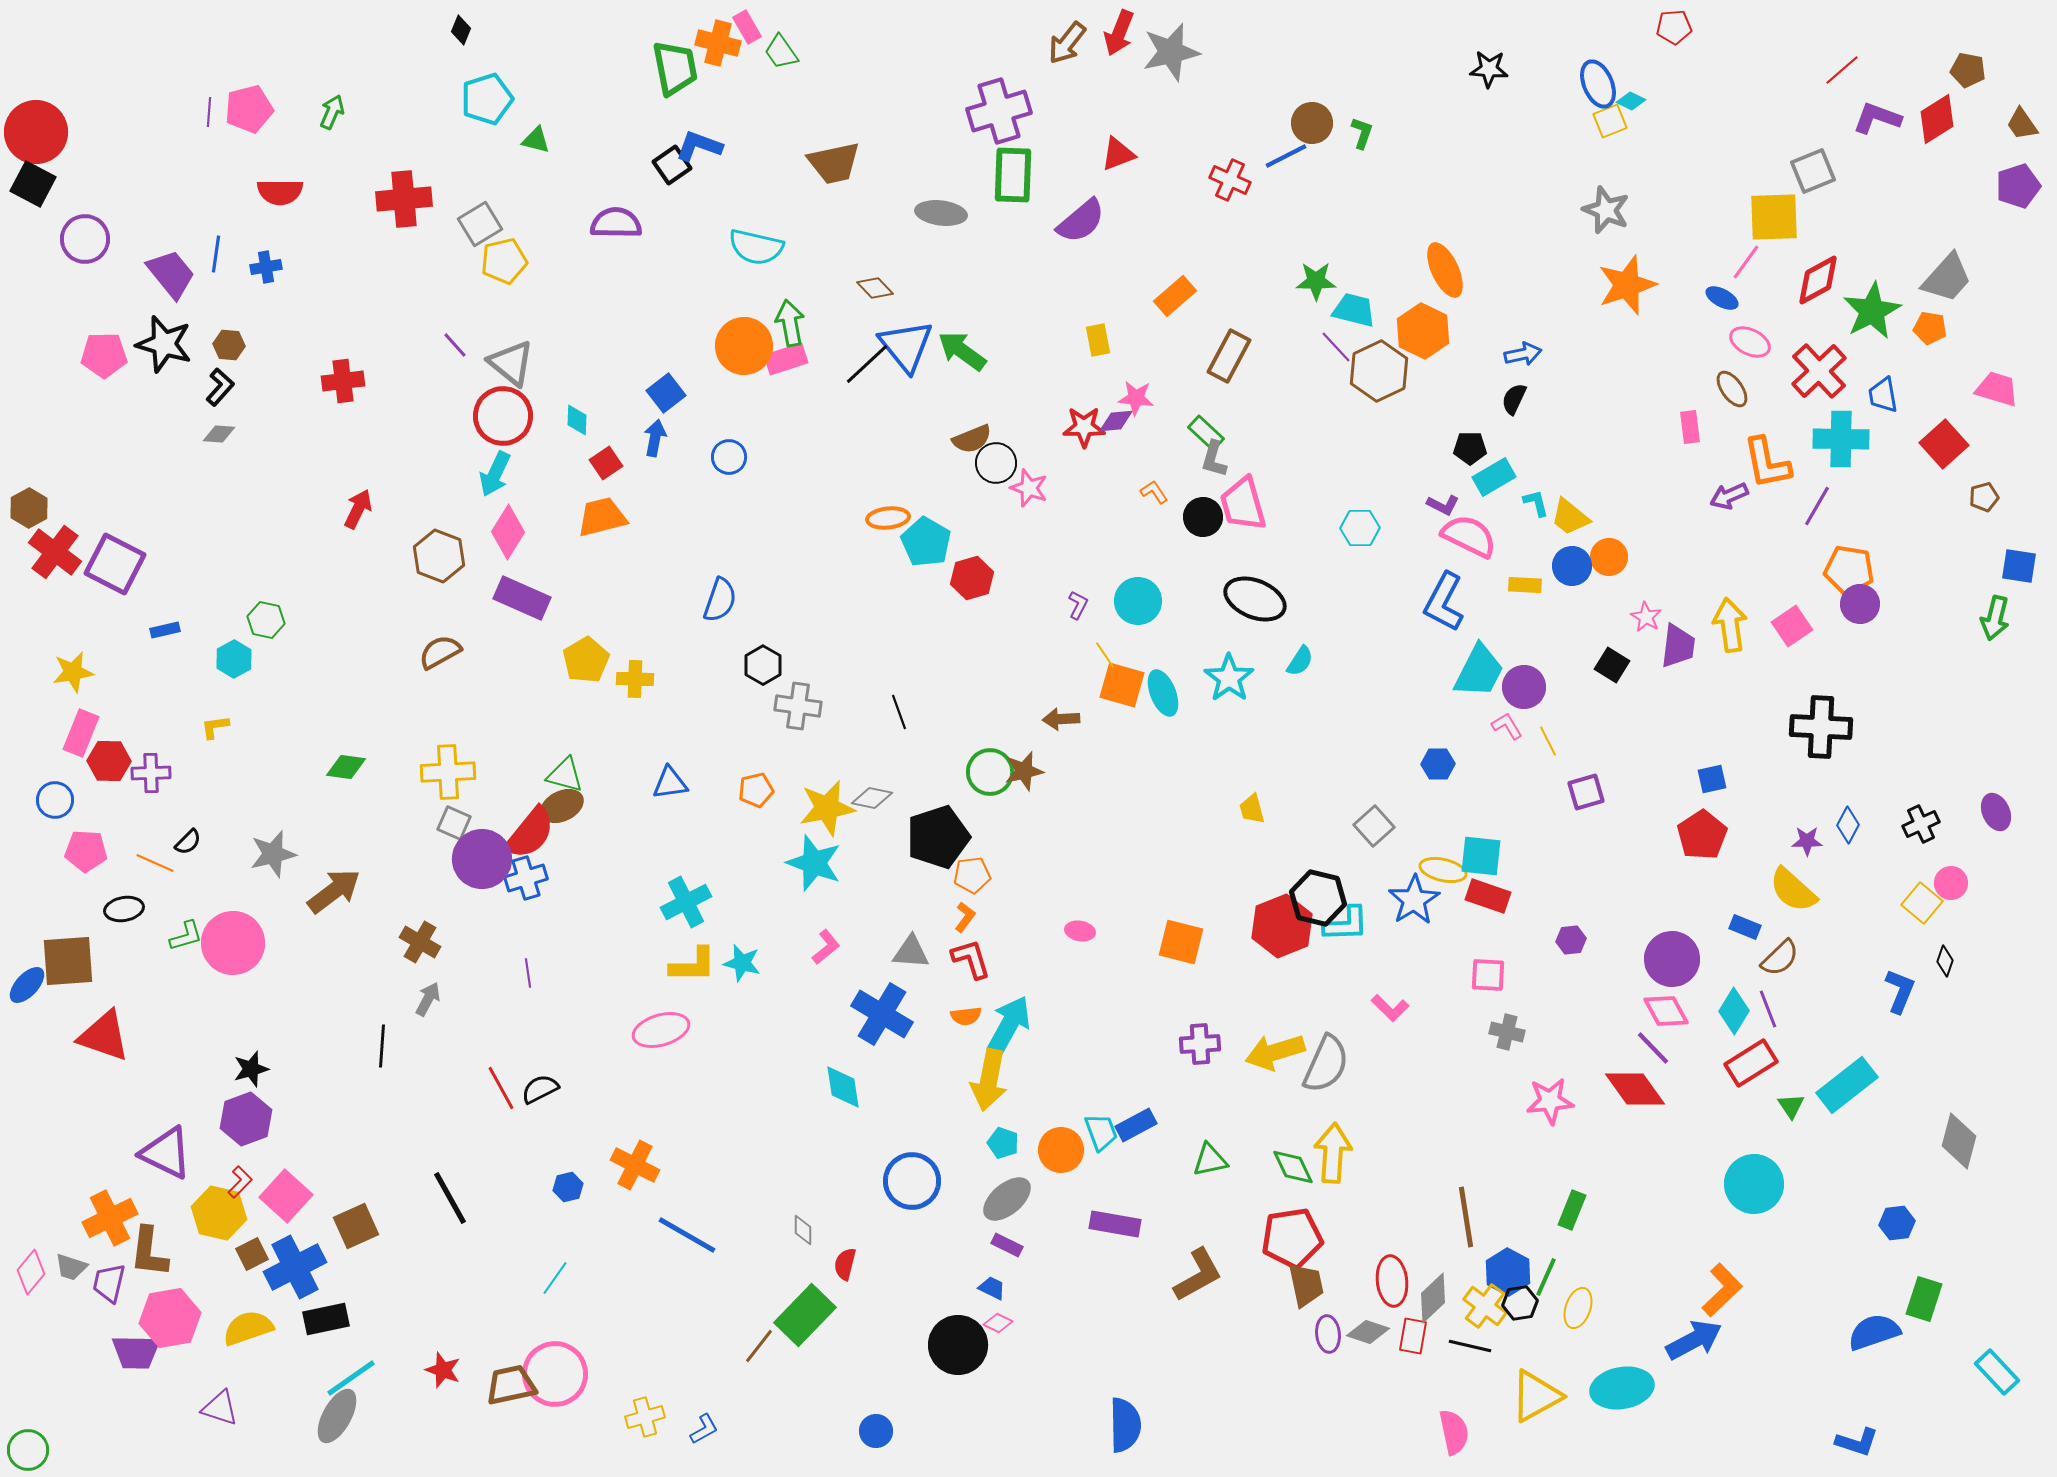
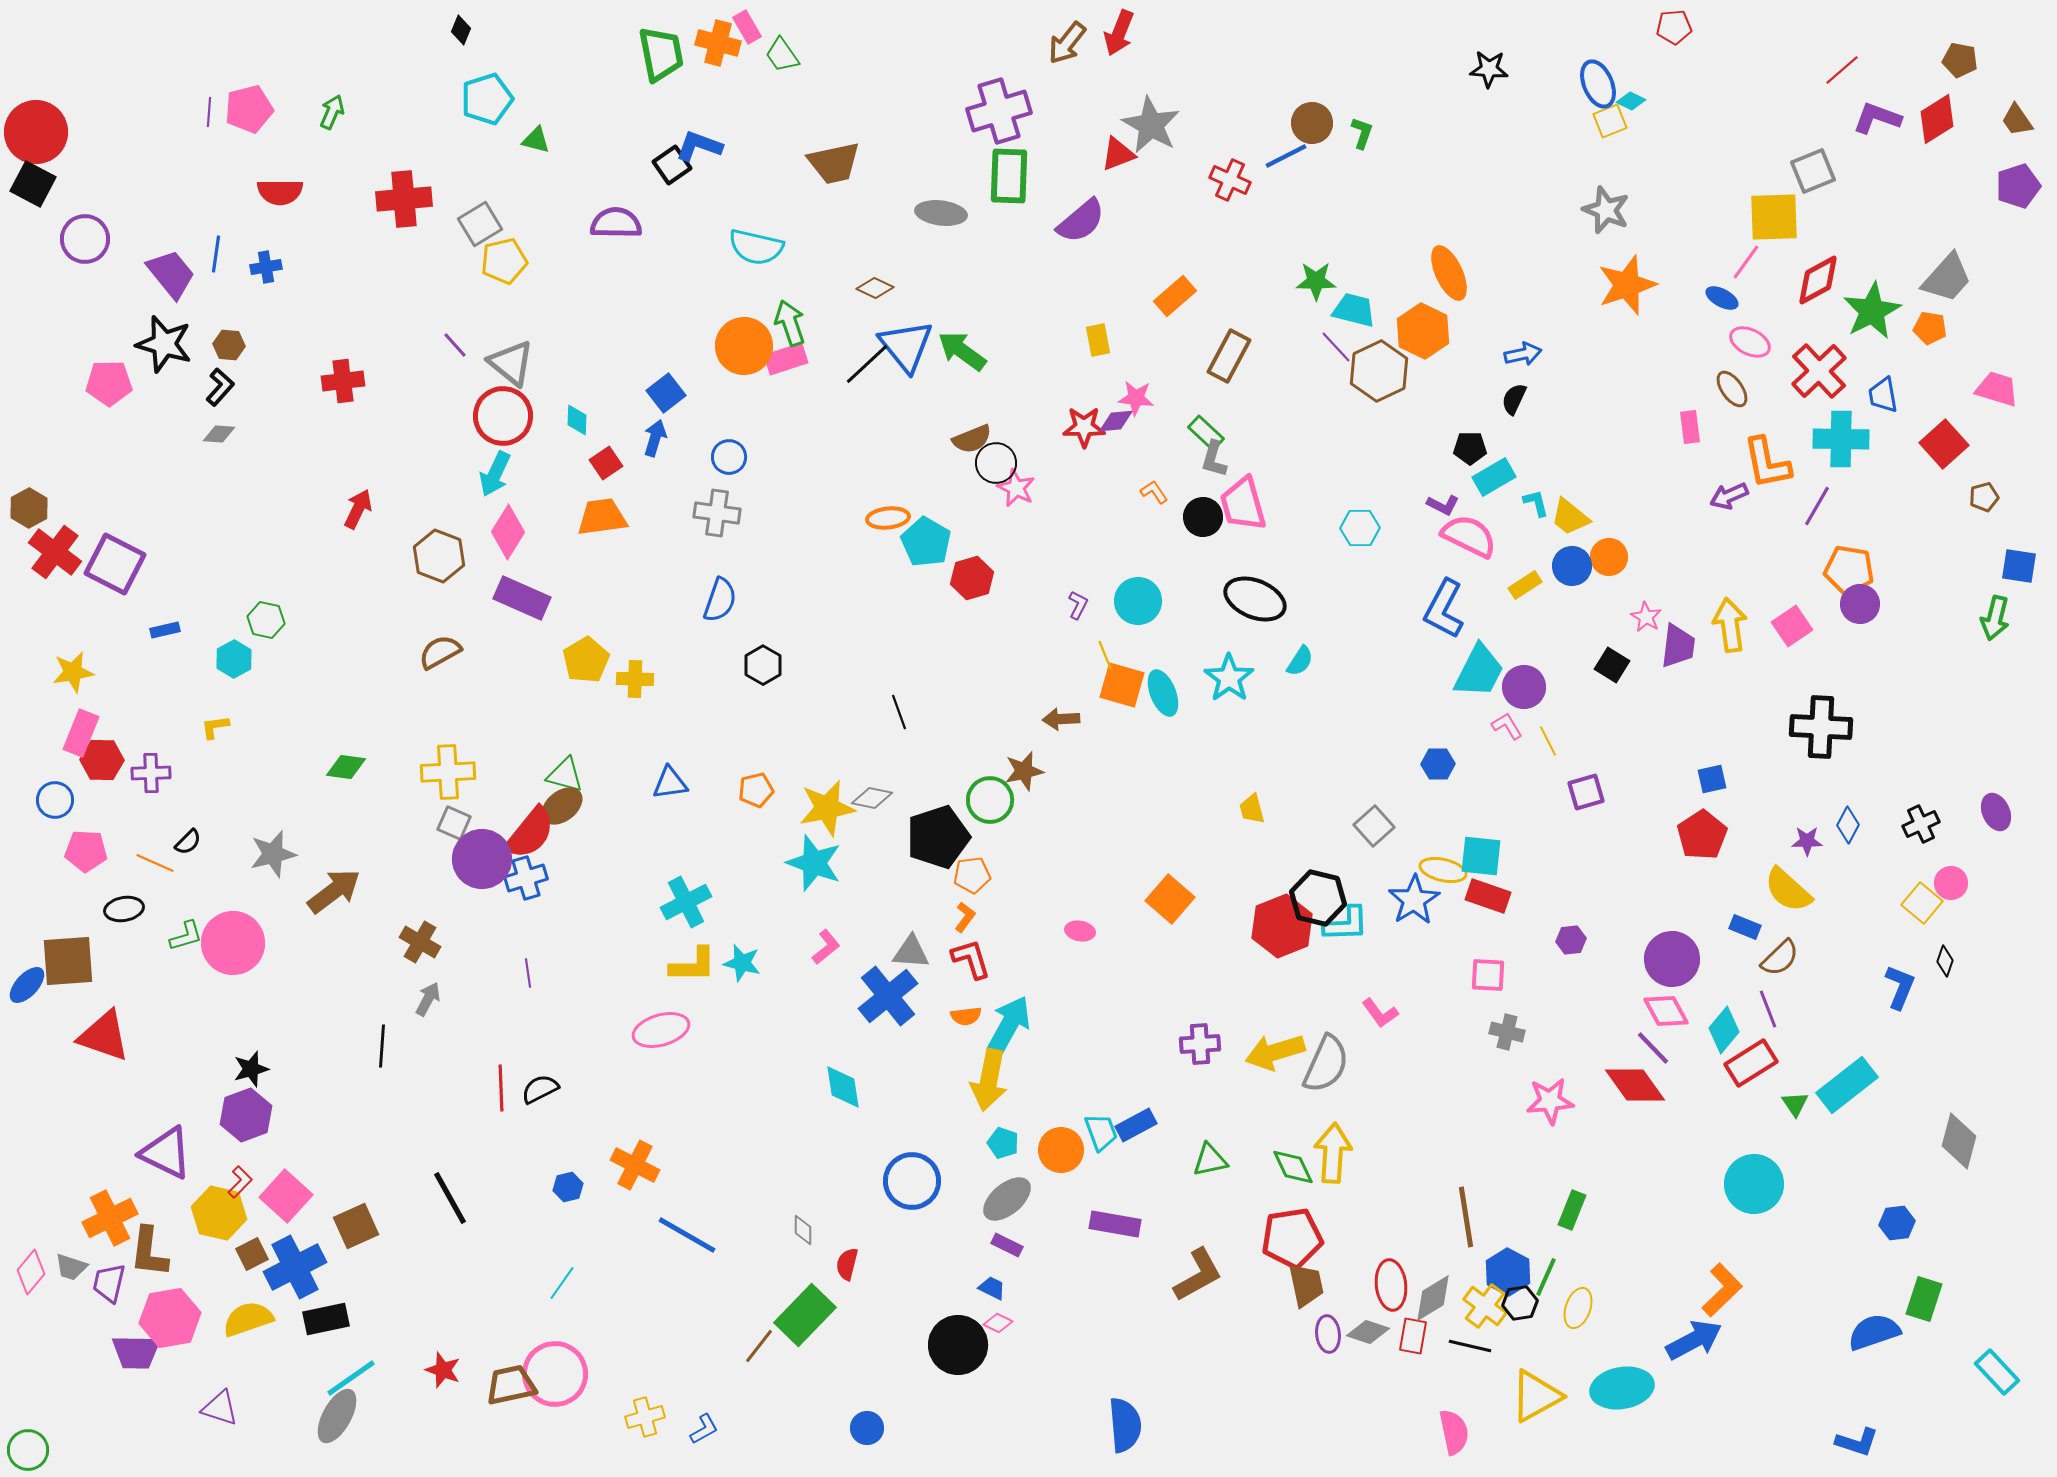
green trapezoid at (781, 52): moved 1 px right, 3 px down
gray star at (1171, 52): moved 20 px left, 73 px down; rotated 30 degrees counterclockwise
green trapezoid at (675, 68): moved 14 px left, 14 px up
brown pentagon at (1968, 70): moved 8 px left, 10 px up
brown trapezoid at (2022, 124): moved 5 px left, 4 px up
green rectangle at (1013, 175): moved 4 px left, 1 px down
orange ellipse at (1445, 270): moved 4 px right, 3 px down
brown diamond at (875, 288): rotated 21 degrees counterclockwise
green arrow at (790, 323): rotated 9 degrees counterclockwise
pink pentagon at (104, 355): moved 5 px right, 28 px down
blue arrow at (655, 438): rotated 6 degrees clockwise
pink star at (1029, 488): moved 13 px left; rotated 6 degrees clockwise
orange trapezoid at (602, 517): rotated 6 degrees clockwise
yellow rectangle at (1525, 585): rotated 36 degrees counterclockwise
blue L-shape at (1444, 602): moved 7 px down
yellow line at (1105, 655): rotated 12 degrees clockwise
gray cross at (798, 706): moved 81 px left, 193 px up
red hexagon at (109, 761): moved 7 px left, 1 px up
green circle at (990, 772): moved 28 px down
brown ellipse at (562, 806): rotated 12 degrees counterclockwise
yellow semicircle at (1793, 890): moved 5 px left
orange square at (1181, 942): moved 11 px left, 43 px up; rotated 27 degrees clockwise
blue L-shape at (1900, 991): moved 4 px up
pink L-shape at (1390, 1008): moved 10 px left, 5 px down; rotated 9 degrees clockwise
cyan diamond at (1734, 1011): moved 10 px left, 19 px down; rotated 9 degrees clockwise
blue cross at (882, 1014): moved 6 px right, 18 px up; rotated 20 degrees clockwise
red line at (501, 1088): rotated 27 degrees clockwise
red diamond at (1635, 1089): moved 4 px up
green triangle at (1791, 1106): moved 4 px right, 2 px up
purple hexagon at (246, 1119): moved 4 px up
red semicircle at (845, 1264): moved 2 px right
cyan line at (555, 1278): moved 7 px right, 5 px down
red ellipse at (1392, 1281): moved 1 px left, 4 px down
gray diamond at (1433, 1298): rotated 12 degrees clockwise
yellow semicircle at (248, 1328): moved 9 px up
blue semicircle at (1125, 1425): rotated 4 degrees counterclockwise
blue circle at (876, 1431): moved 9 px left, 3 px up
